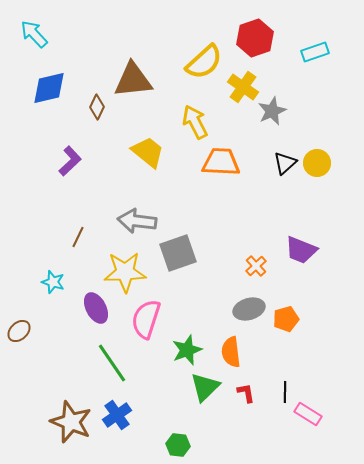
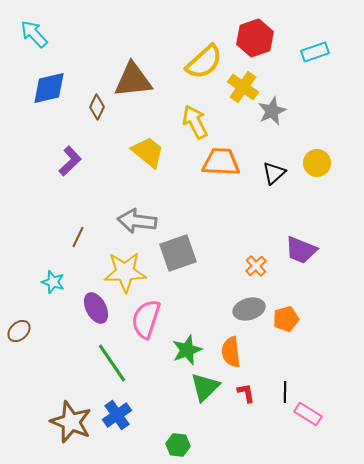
black triangle: moved 11 px left, 10 px down
